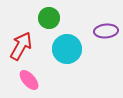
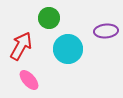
cyan circle: moved 1 px right
